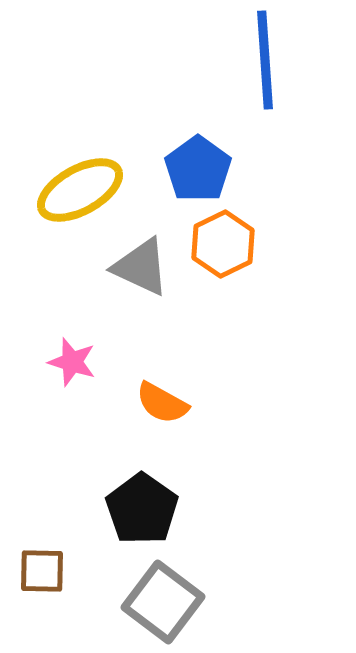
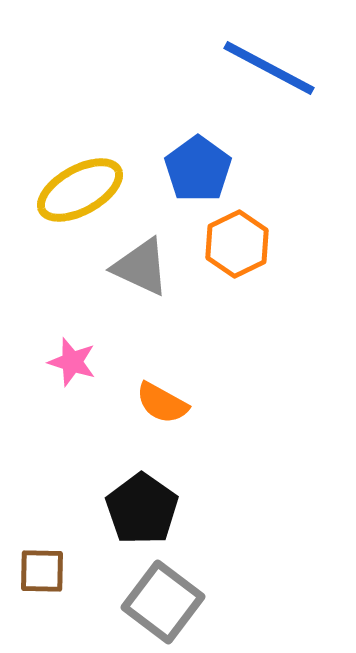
blue line: moved 4 px right, 8 px down; rotated 58 degrees counterclockwise
orange hexagon: moved 14 px right
